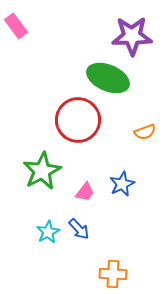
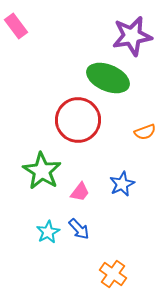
purple star: rotated 9 degrees counterclockwise
green star: rotated 12 degrees counterclockwise
pink trapezoid: moved 5 px left
orange cross: rotated 32 degrees clockwise
